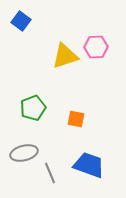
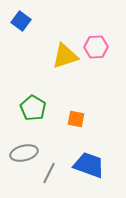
green pentagon: rotated 20 degrees counterclockwise
gray line: moved 1 px left; rotated 50 degrees clockwise
